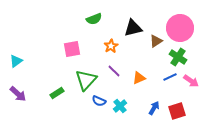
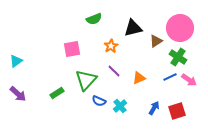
pink arrow: moved 2 px left, 1 px up
